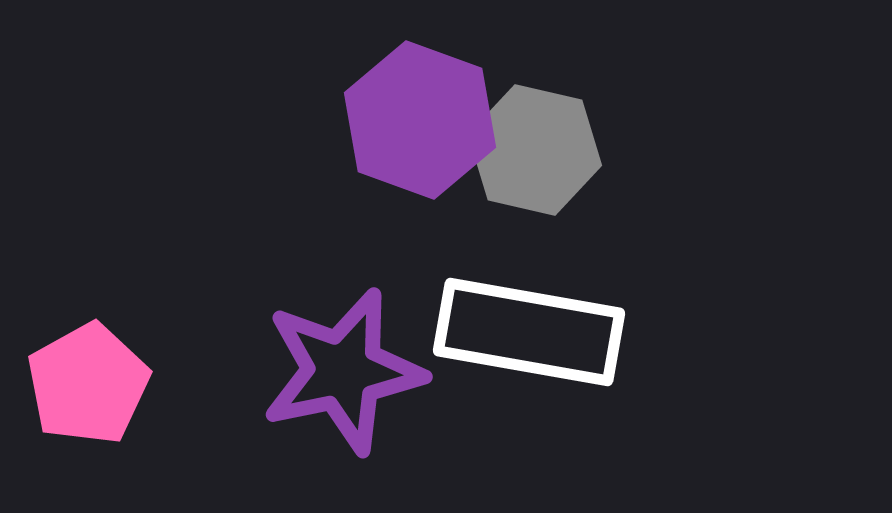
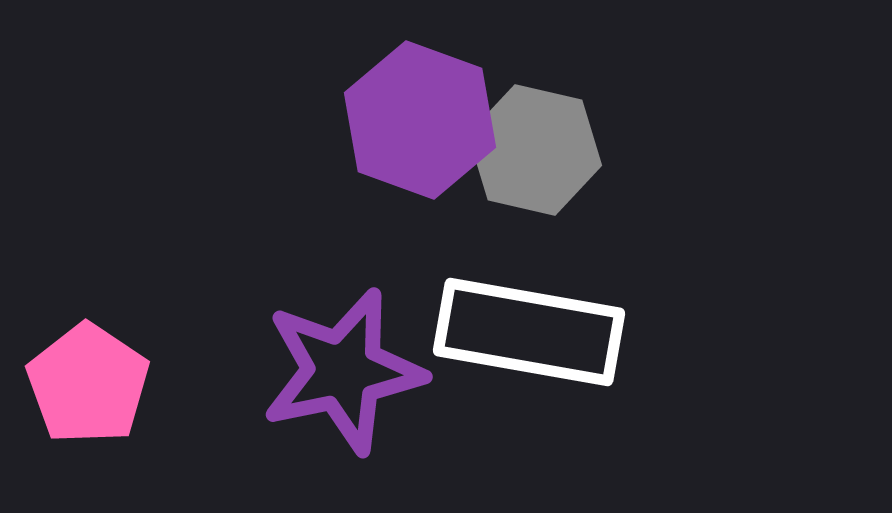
pink pentagon: rotated 9 degrees counterclockwise
